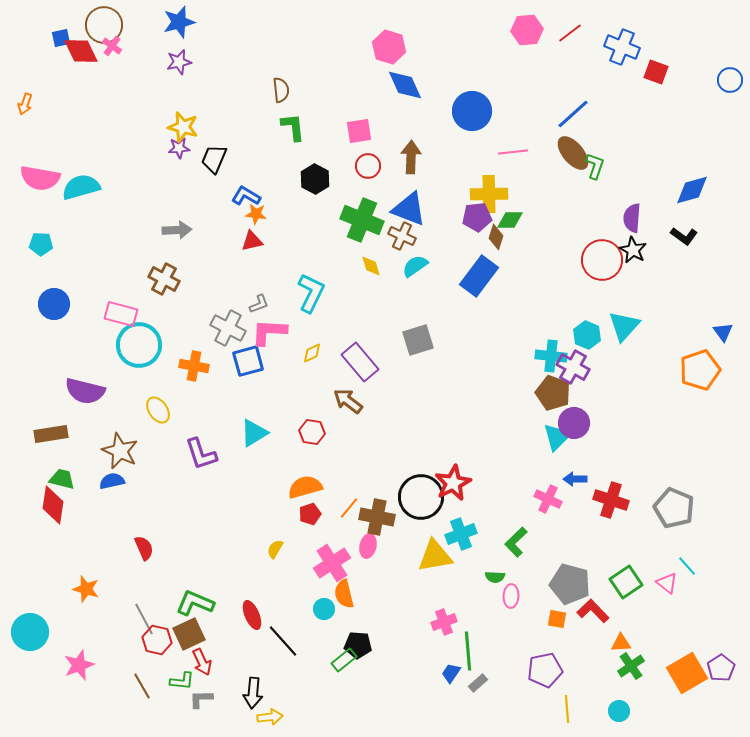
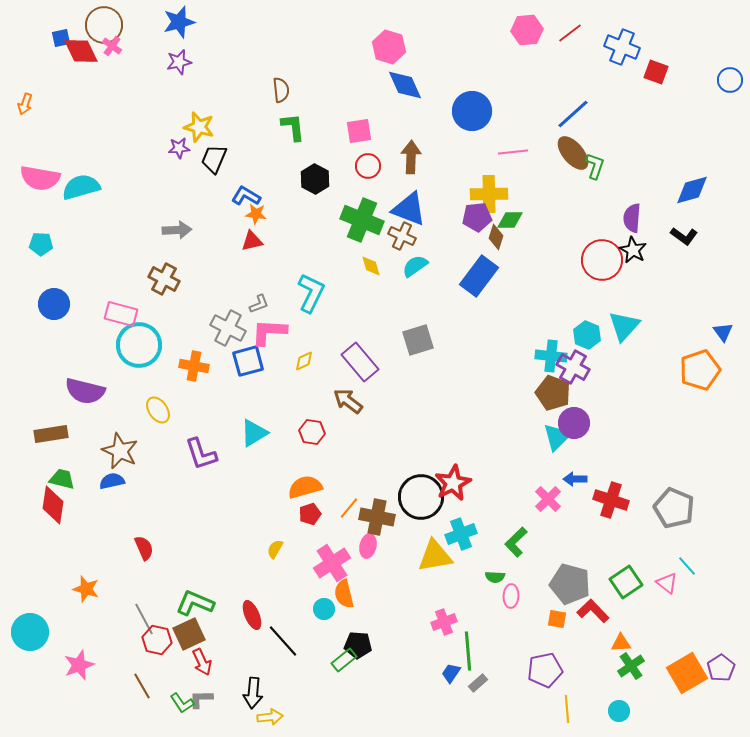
yellow star at (183, 127): moved 16 px right
yellow diamond at (312, 353): moved 8 px left, 8 px down
pink cross at (548, 499): rotated 20 degrees clockwise
green L-shape at (182, 681): moved 22 px down; rotated 50 degrees clockwise
